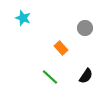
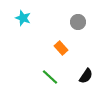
gray circle: moved 7 px left, 6 px up
